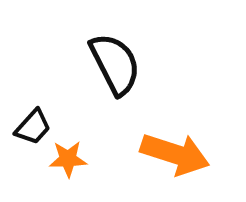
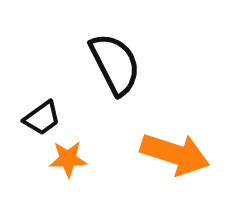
black trapezoid: moved 9 px right, 9 px up; rotated 12 degrees clockwise
